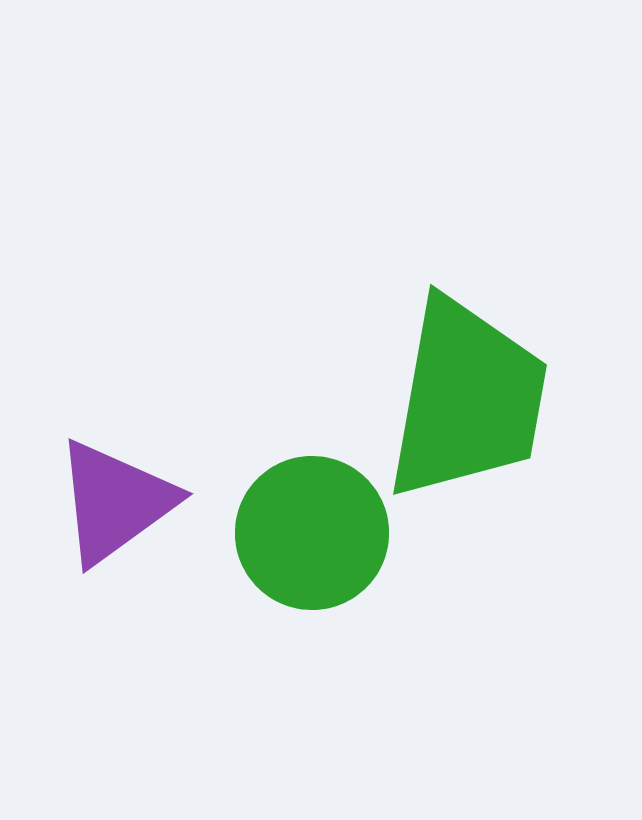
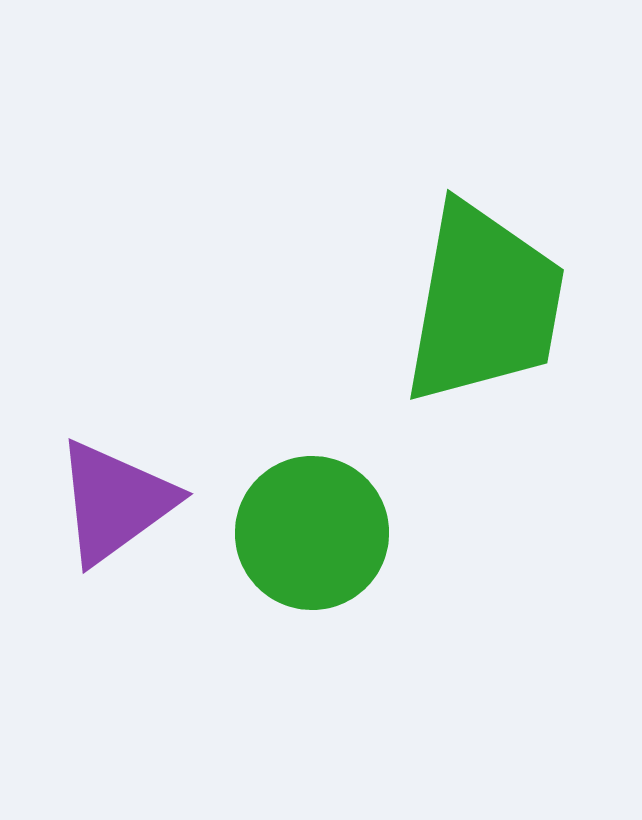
green trapezoid: moved 17 px right, 95 px up
